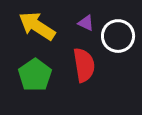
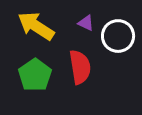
yellow arrow: moved 1 px left
red semicircle: moved 4 px left, 2 px down
